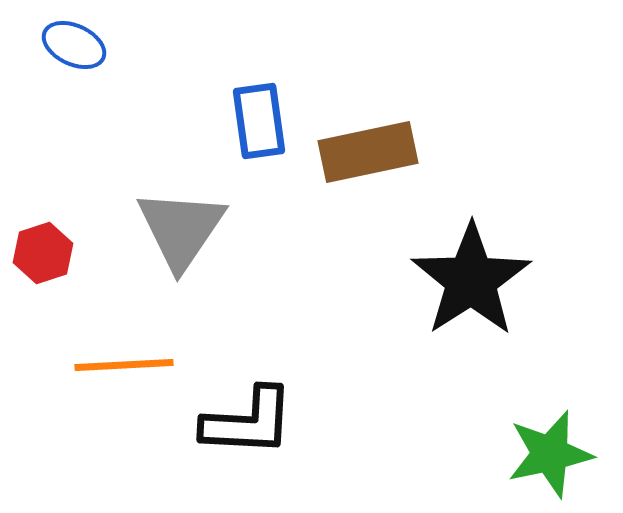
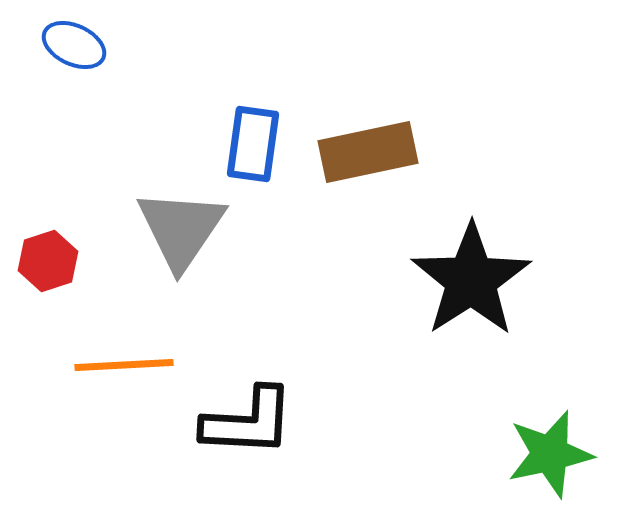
blue rectangle: moved 6 px left, 23 px down; rotated 16 degrees clockwise
red hexagon: moved 5 px right, 8 px down
